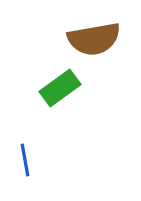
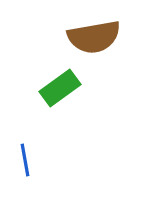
brown semicircle: moved 2 px up
